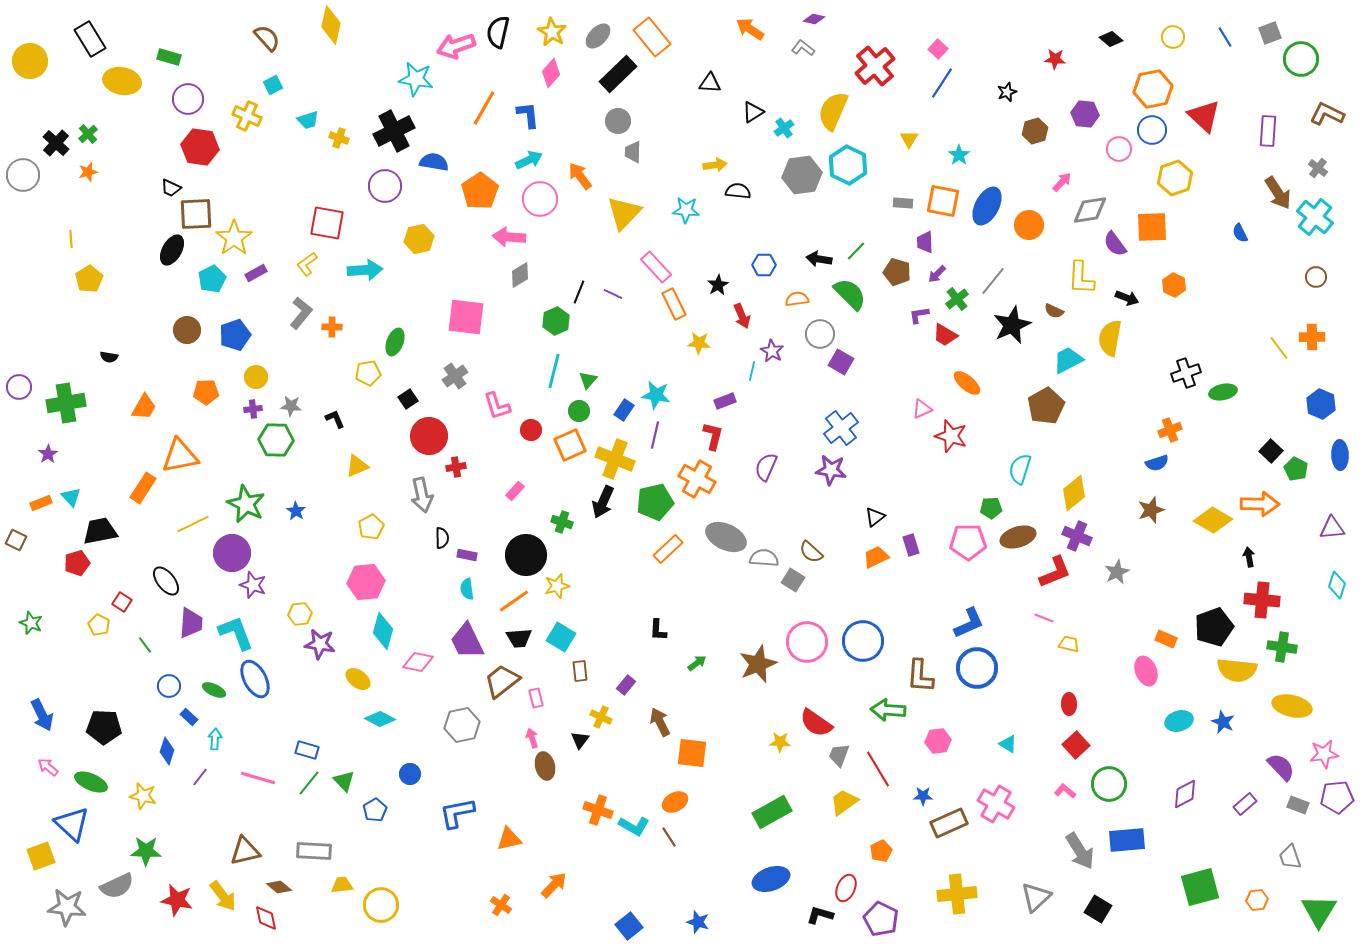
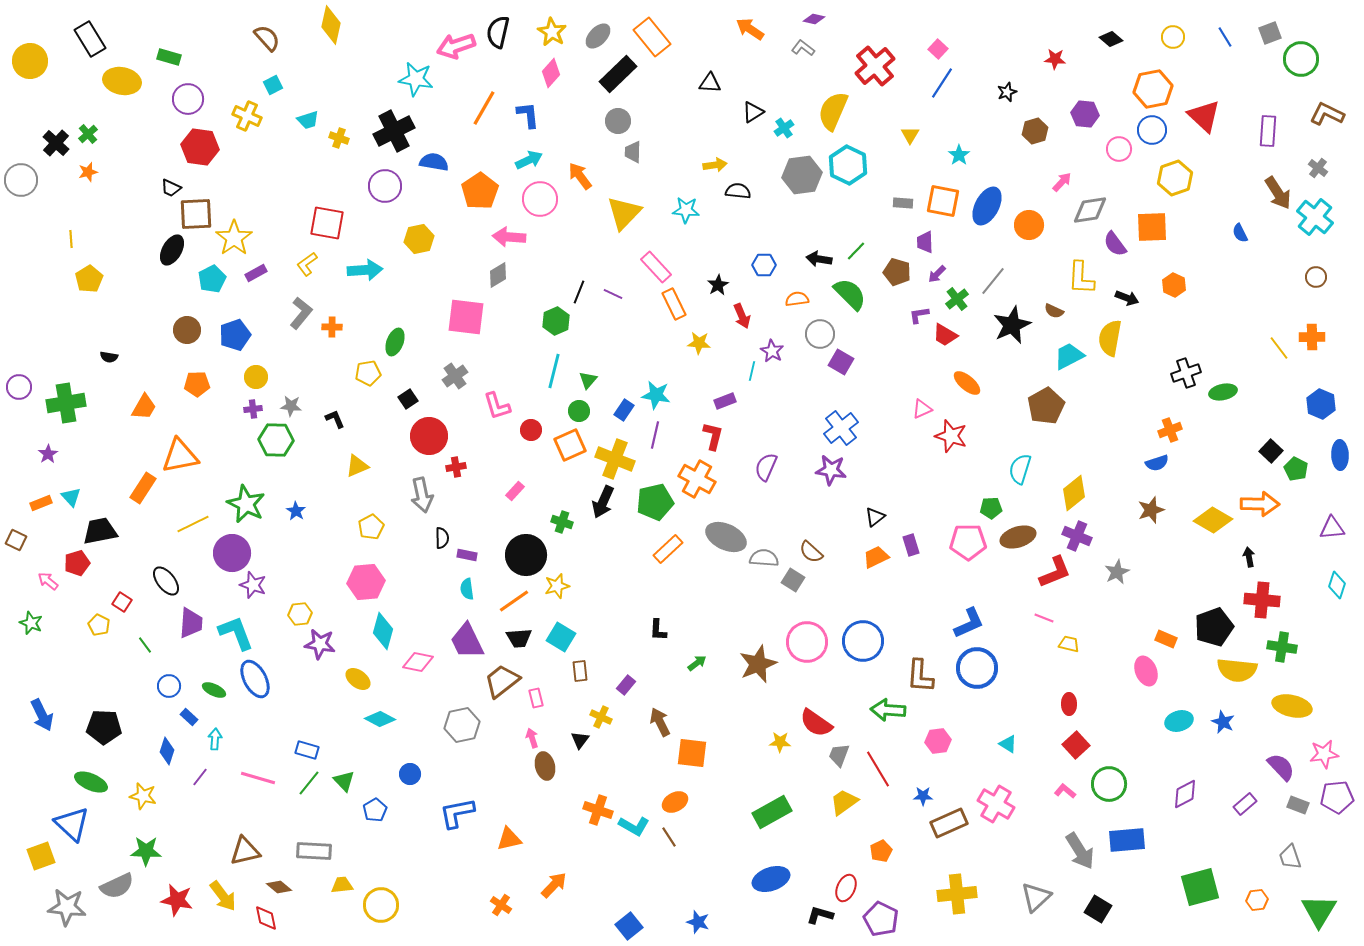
yellow triangle at (909, 139): moved 1 px right, 4 px up
gray circle at (23, 175): moved 2 px left, 5 px down
gray diamond at (520, 275): moved 22 px left
cyan trapezoid at (1068, 360): moved 1 px right, 4 px up
orange pentagon at (206, 392): moved 9 px left, 8 px up
pink arrow at (48, 767): moved 186 px up
